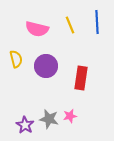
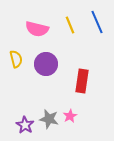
blue line: rotated 20 degrees counterclockwise
purple circle: moved 2 px up
red rectangle: moved 1 px right, 3 px down
pink star: rotated 16 degrees counterclockwise
